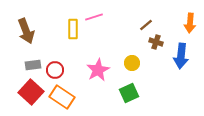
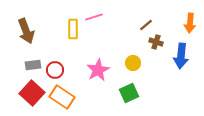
yellow circle: moved 1 px right
red square: moved 1 px right, 1 px down
